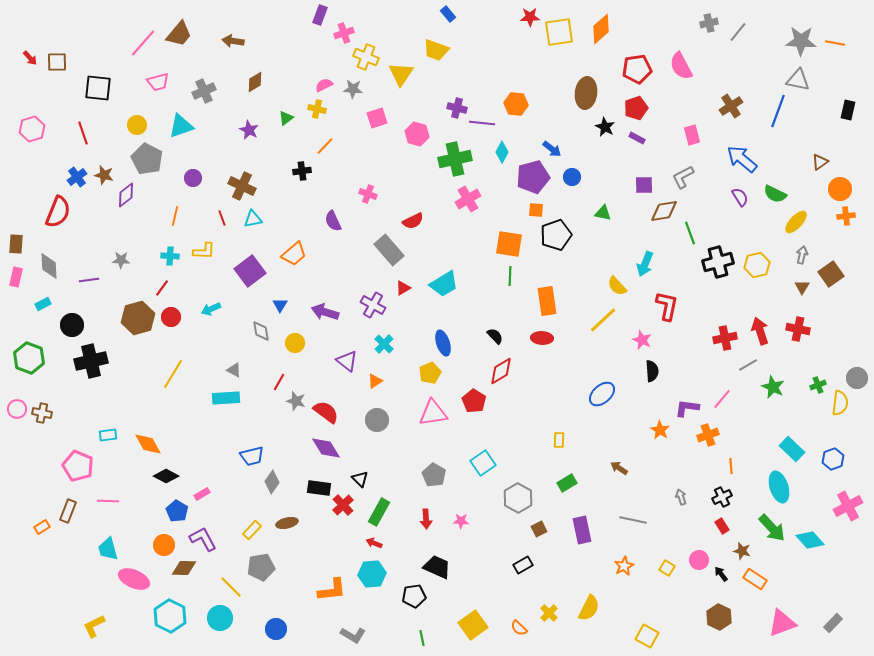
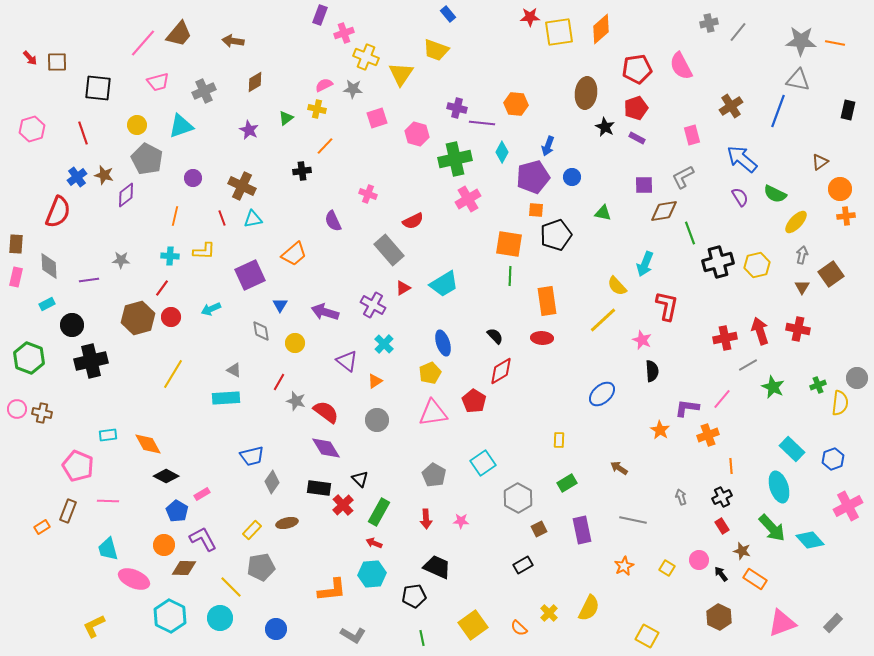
blue arrow at (552, 149): moved 4 px left, 3 px up; rotated 72 degrees clockwise
purple square at (250, 271): moved 4 px down; rotated 12 degrees clockwise
cyan rectangle at (43, 304): moved 4 px right
